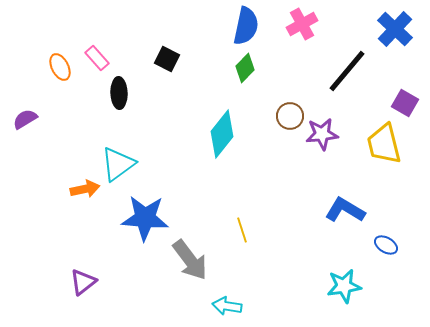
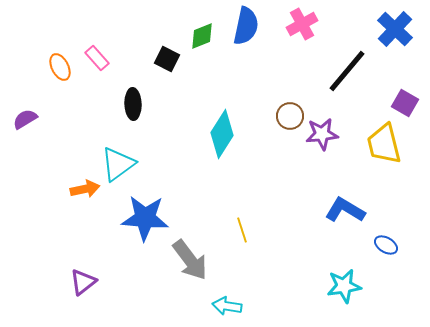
green diamond: moved 43 px left, 32 px up; rotated 24 degrees clockwise
black ellipse: moved 14 px right, 11 px down
cyan diamond: rotated 6 degrees counterclockwise
